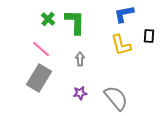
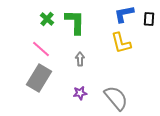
green cross: moved 1 px left
black rectangle: moved 17 px up
yellow L-shape: moved 2 px up
